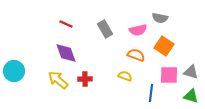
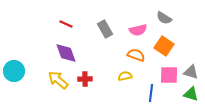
gray semicircle: moved 4 px right; rotated 21 degrees clockwise
yellow semicircle: rotated 32 degrees counterclockwise
green triangle: moved 2 px up
